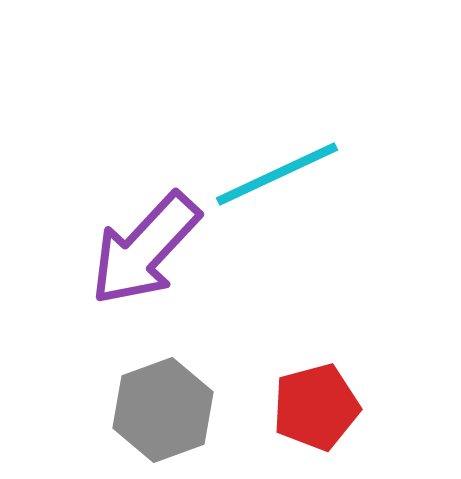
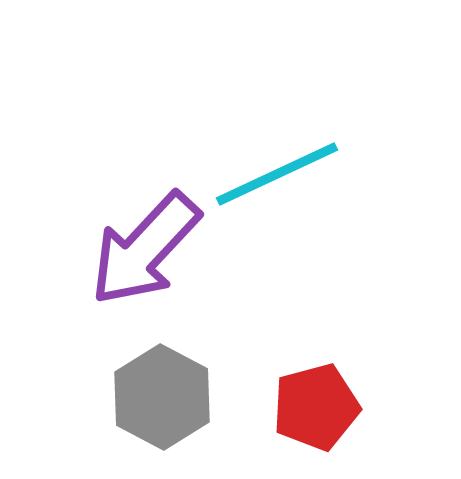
gray hexagon: moved 1 px left, 13 px up; rotated 12 degrees counterclockwise
